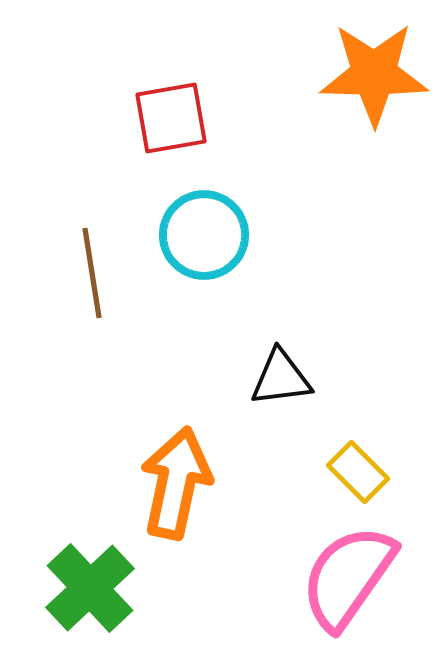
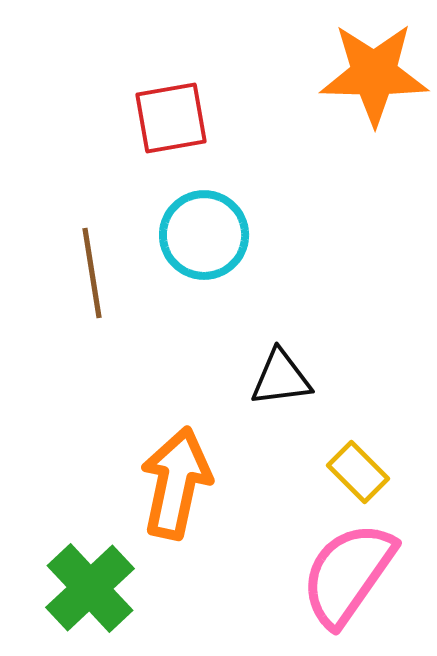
pink semicircle: moved 3 px up
